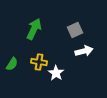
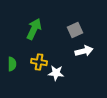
green semicircle: rotated 32 degrees counterclockwise
white star: rotated 28 degrees counterclockwise
